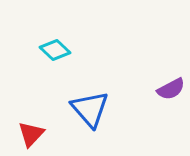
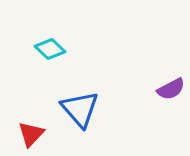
cyan diamond: moved 5 px left, 1 px up
blue triangle: moved 10 px left
